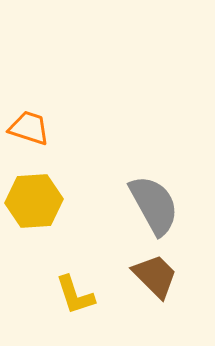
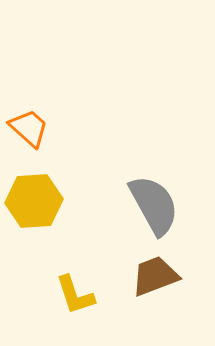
orange trapezoid: rotated 24 degrees clockwise
brown trapezoid: rotated 66 degrees counterclockwise
